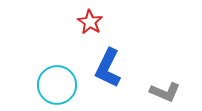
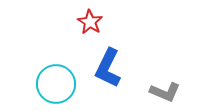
cyan circle: moved 1 px left, 1 px up
